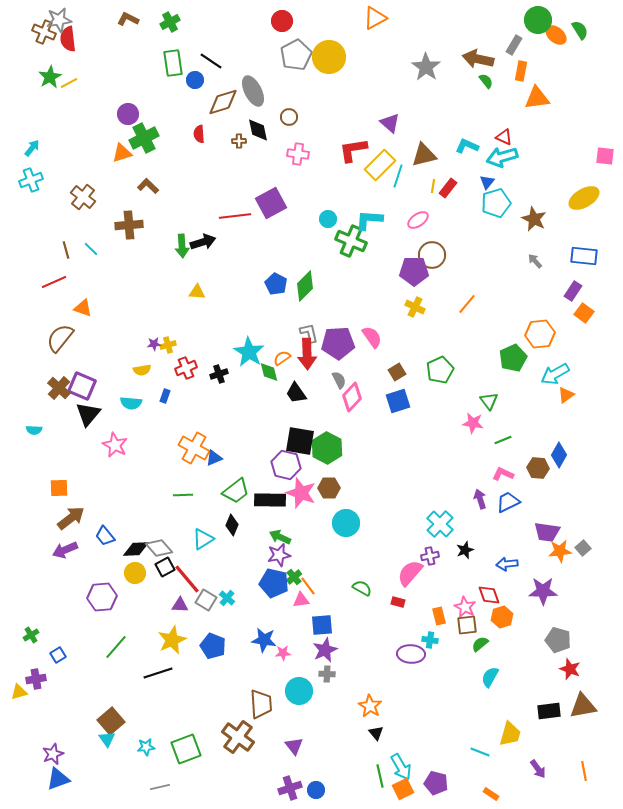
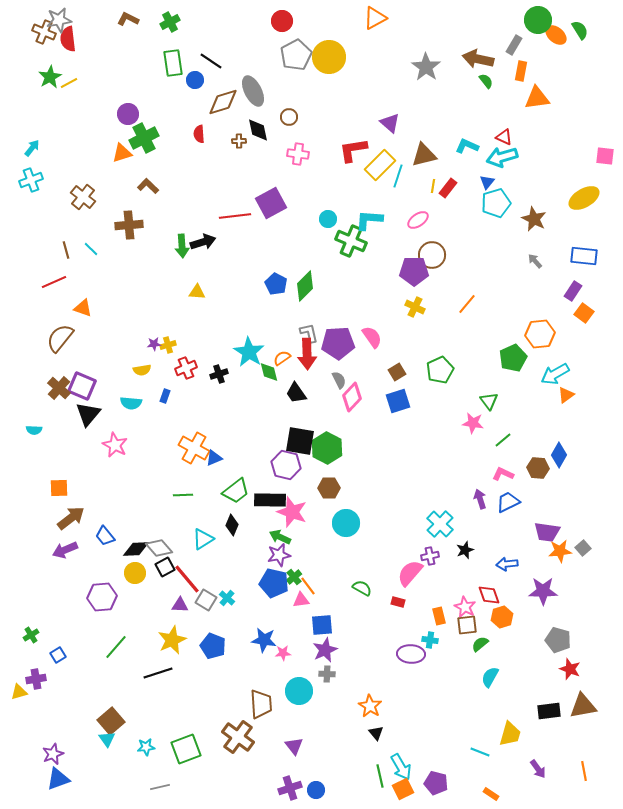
green line at (503, 440): rotated 18 degrees counterclockwise
pink star at (301, 493): moved 9 px left, 19 px down
